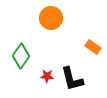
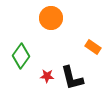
black L-shape: moved 1 px up
